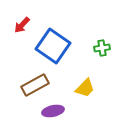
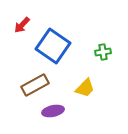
green cross: moved 1 px right, 4 px down
